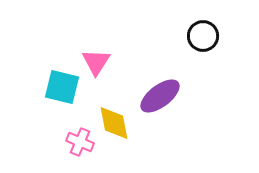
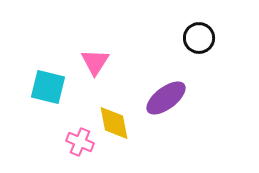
black circle: moved 4 px left, 2 px down
pink triangle: moved 1 px left
cyan square: moved 14 px left
purple ellipse: moved 6 px right, 2 px down
